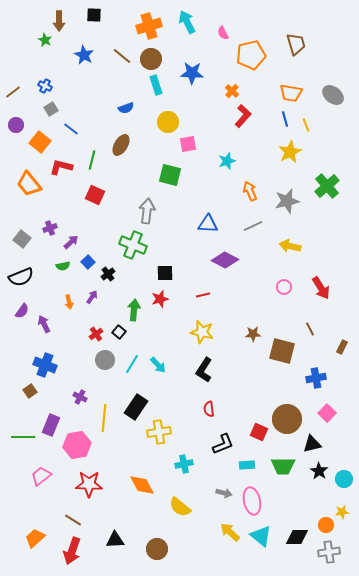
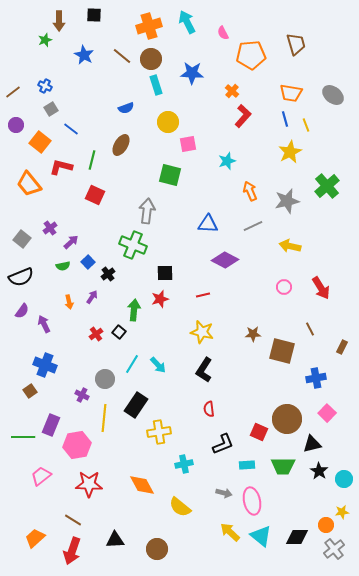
green star at (45, 40): rotated 24 degrees clockwise
orange pentagon at (251, 55): rotated 8 degrees clockwise
purple cross at (50, 228): rotated 16 degrees counterclockwise
gray circle at (105, 360): moved 19 px down
purple cross at (80, 397): moved 2 px right, 2 px up
black rectangle at (136, 407): moved 2 px up
gray cross at (329, 552): moved 5 px right, 3 px up; rotated 30 degrees counterclockwise
